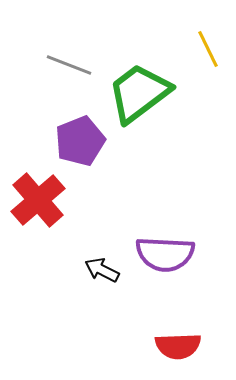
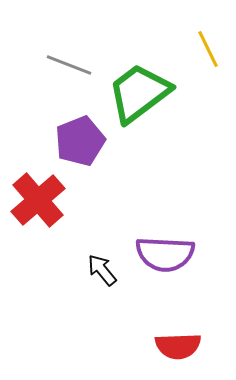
black arrow: rotated 24 degrees clockwise
